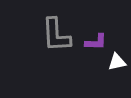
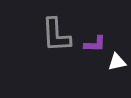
purple L-shape: moved 1 px left, 2 px down
